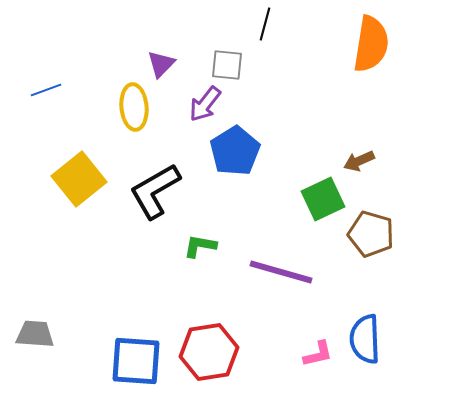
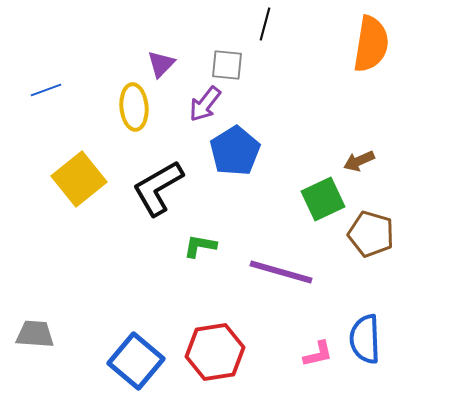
black L-shape: moved 3 px right, 3 px up
red hexagon: moved 6 px right
blue square: rotated 36 degrees clockwise
